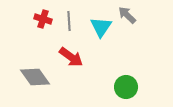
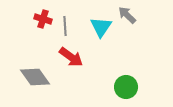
gray line: moved 4 px left, 5 px down
